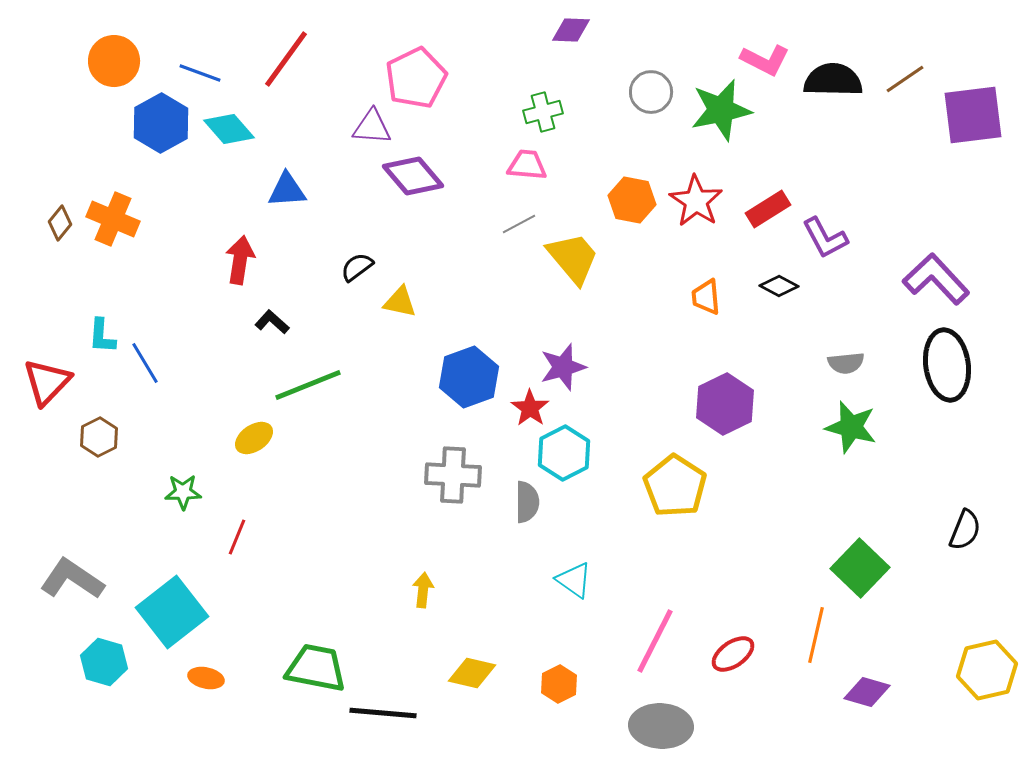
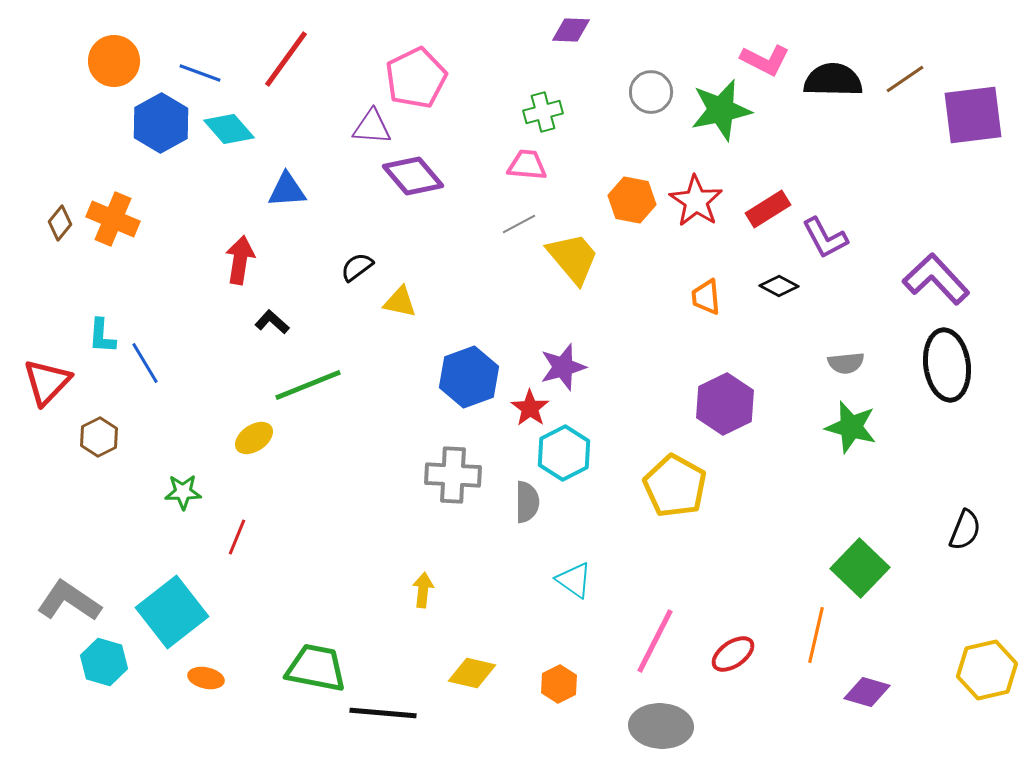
yellow pentagon at (675, 486): rotated 4 degrees counterclockwise
gray L-shape at (72, 579): moved 3 px left, 22 px down
